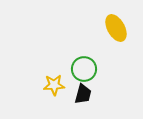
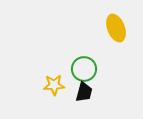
yellow ellipse: rotated 8 degrees clockwise
black trapezoid: moved 1 px right, 2 px up
